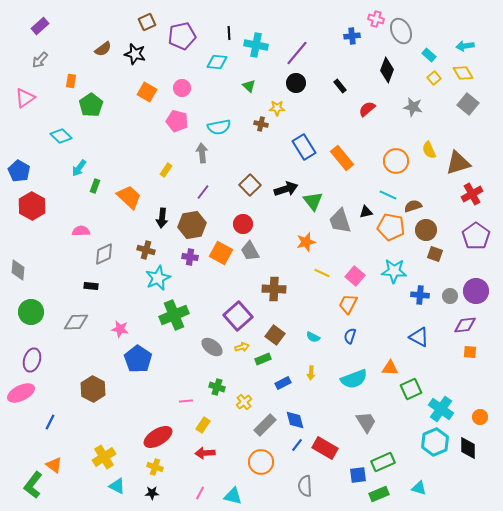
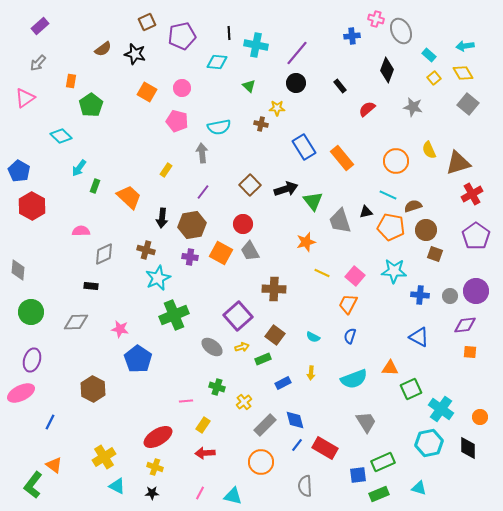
gray arrow at (40, 60): moved 2 px left, 3 px down
cyan hexagon at (435, 442): moved 6 px left, 1 px down; rotated 12 degrees clockwise
